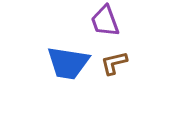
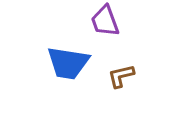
brown L-shape: moved 7 px right, 13 px down
